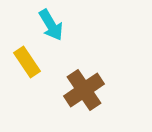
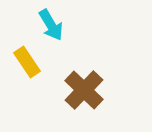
brown cross: rotated 12 degrees counterclockwise
